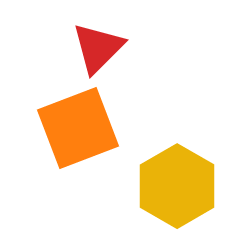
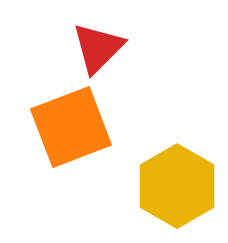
orange square: moved 7 px left, 1 px up
